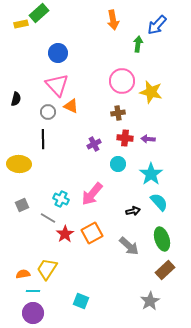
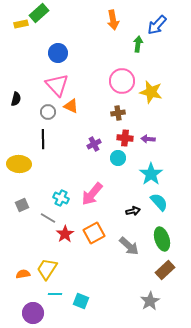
cyan circle: moved 6 px up
cyan cross: moved 1 px up
orange square: moved 2 px right
cyan line: moved 22 px right, 3 px down
